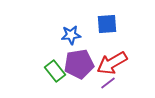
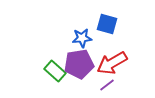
blue square: rotated 20 degrees clockwise
blue star: moved 11 px right, 3 px down
green rectangle: rotated 10 degrees counterclockwise
purple line: moved 1 px left, 2 px down
